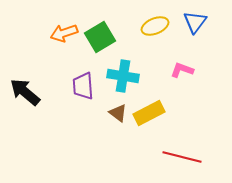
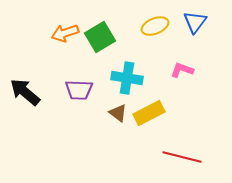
orange arrow: moved 1 px right
cyan cross: moved 4 px right, 2 px down
purple trapezoid: moved 4 px left, 4 px down; rotated 84 degrees counterclockwise
